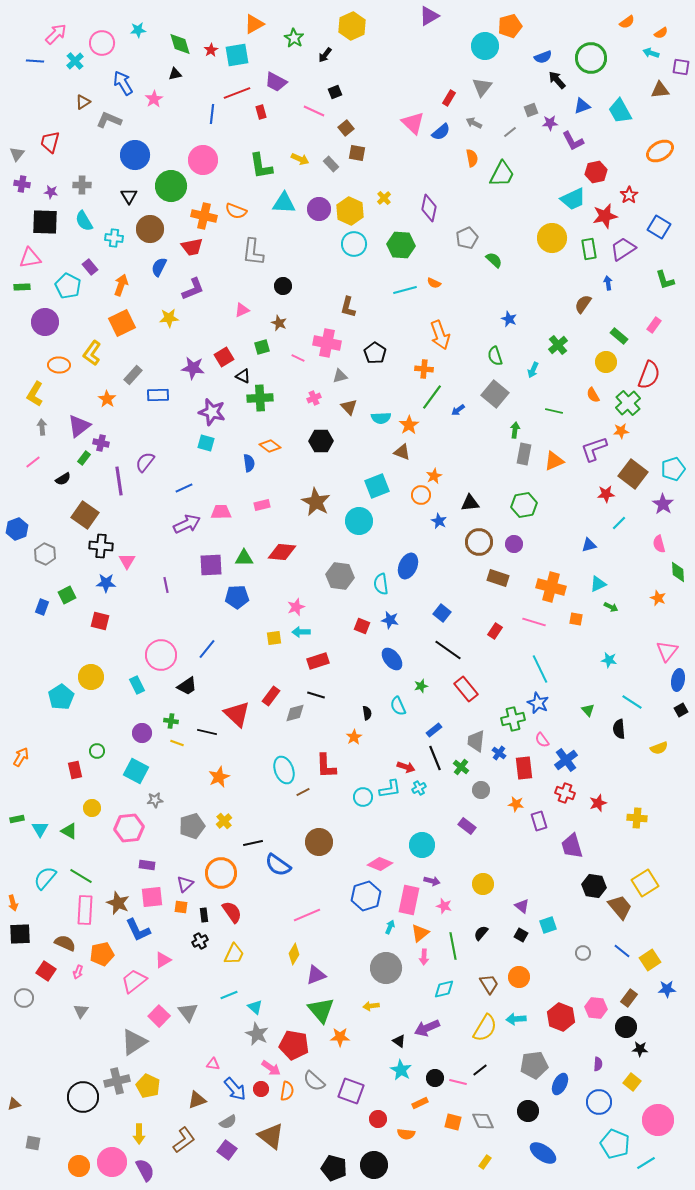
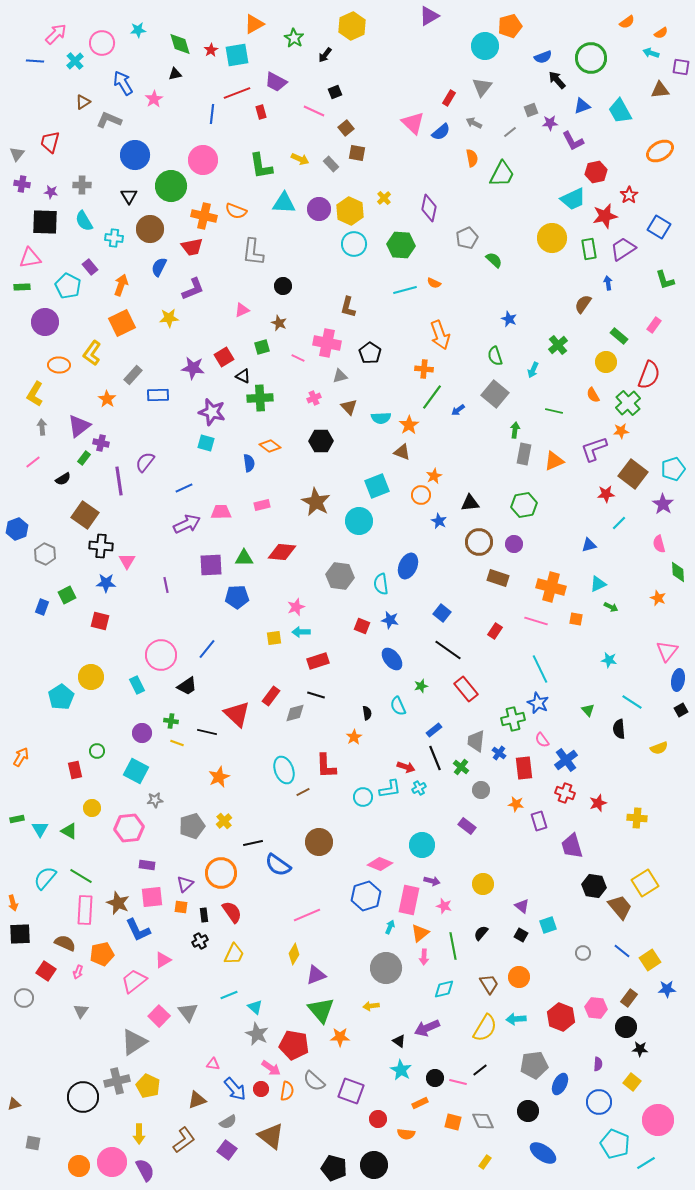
black pentagon at (375, 353): moved 5 px left
pink line at (534, 622): moved 2 px right, 1 px up
